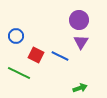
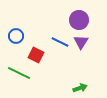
blue line: moved 14 px up
